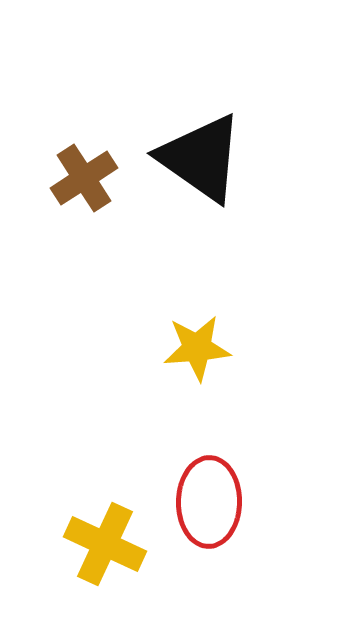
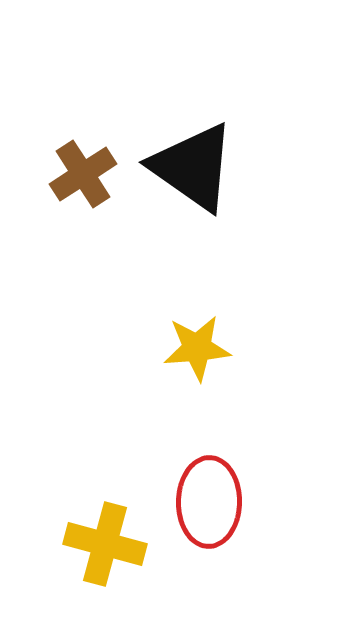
black triangle: moved 8 px left, 9 px down
brown cross: moved 1 px left, 4 px up
yellow cross: rotated 10 degrees counterclockwise
